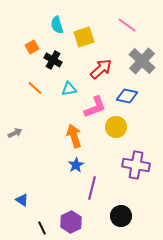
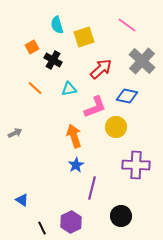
purple cross: rotated 8 degrees counterclockwise
